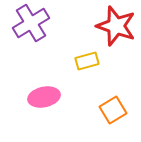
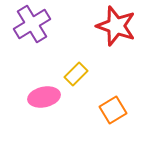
purple cross: moved 1 px right, 1 px down
yellow rectangle: moved 11 px left, 13 px down; rotated 30 degrees counterclockwise
